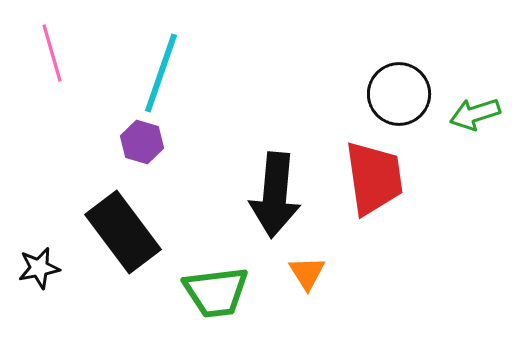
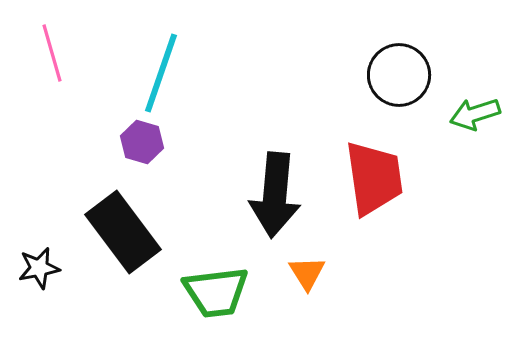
black circle: moved 19 px up
